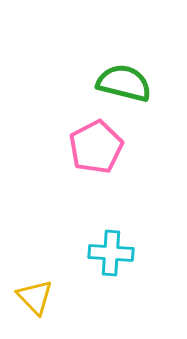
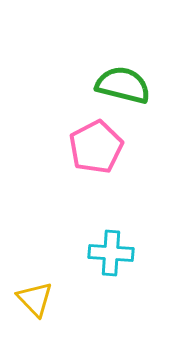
green semicircle: moved 1 px left, 2 px down
yellow triangle: moved 2 px down
